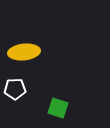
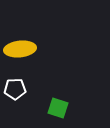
yellow ellipse: moved 4 px left, 3 px up
